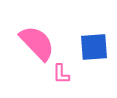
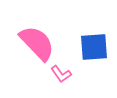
pink L-shape: rotated 35 degrees counterclockwise
